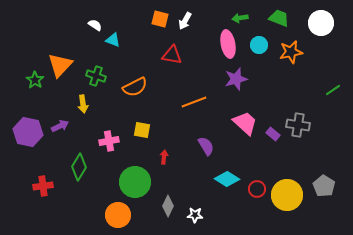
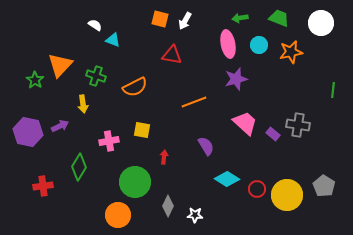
green line: rotated 49 degrees counterclockwise
